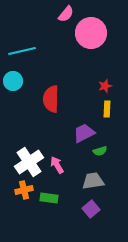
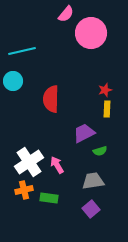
red star: moved 4 px down
